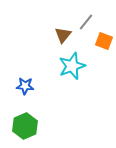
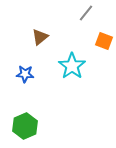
gray line: moved 9 px up
brown triangle: moved 23 px left, 2 px down; rotated 12 degrees clockwise
cyan star: rotated 16 degrees counterclockwise
blue star: moved 12 px up
